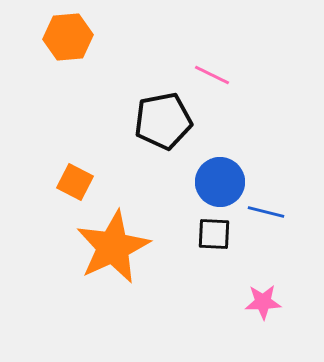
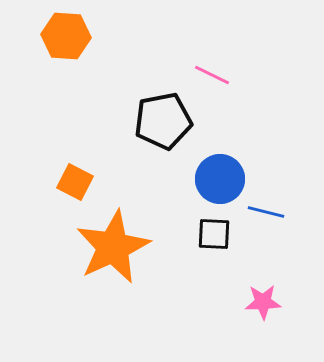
orange hexagon: moved 2 px left, 1 px up; rotated 9 degrees clockwise
blue circle: moved 3 px up
